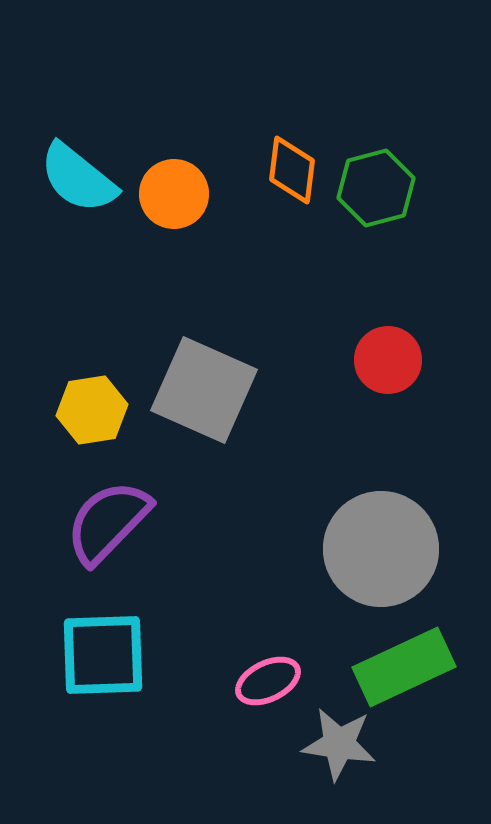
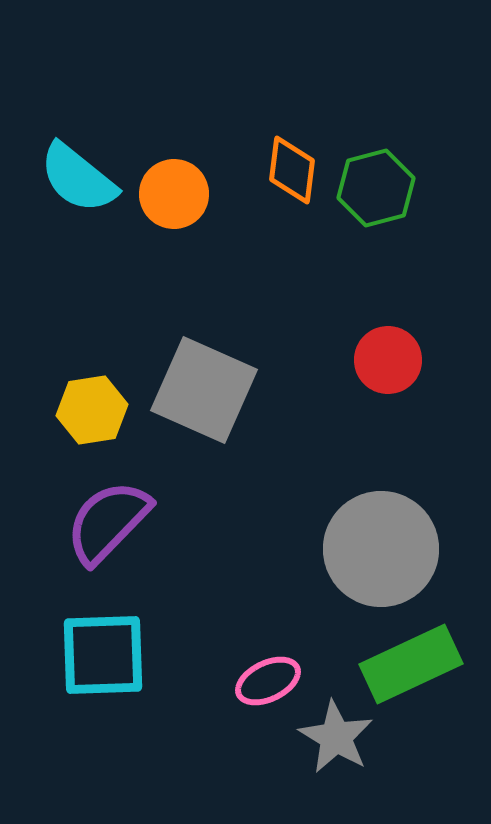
green rectangle: moved 7 px right, 3 px up
gray star: moved 3 px left, 7 px up; rotated 22 degrees clockwise
